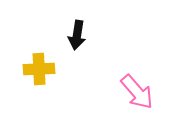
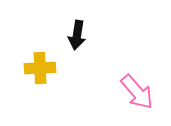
yellow cross: moved 1 px right, 1 px up
